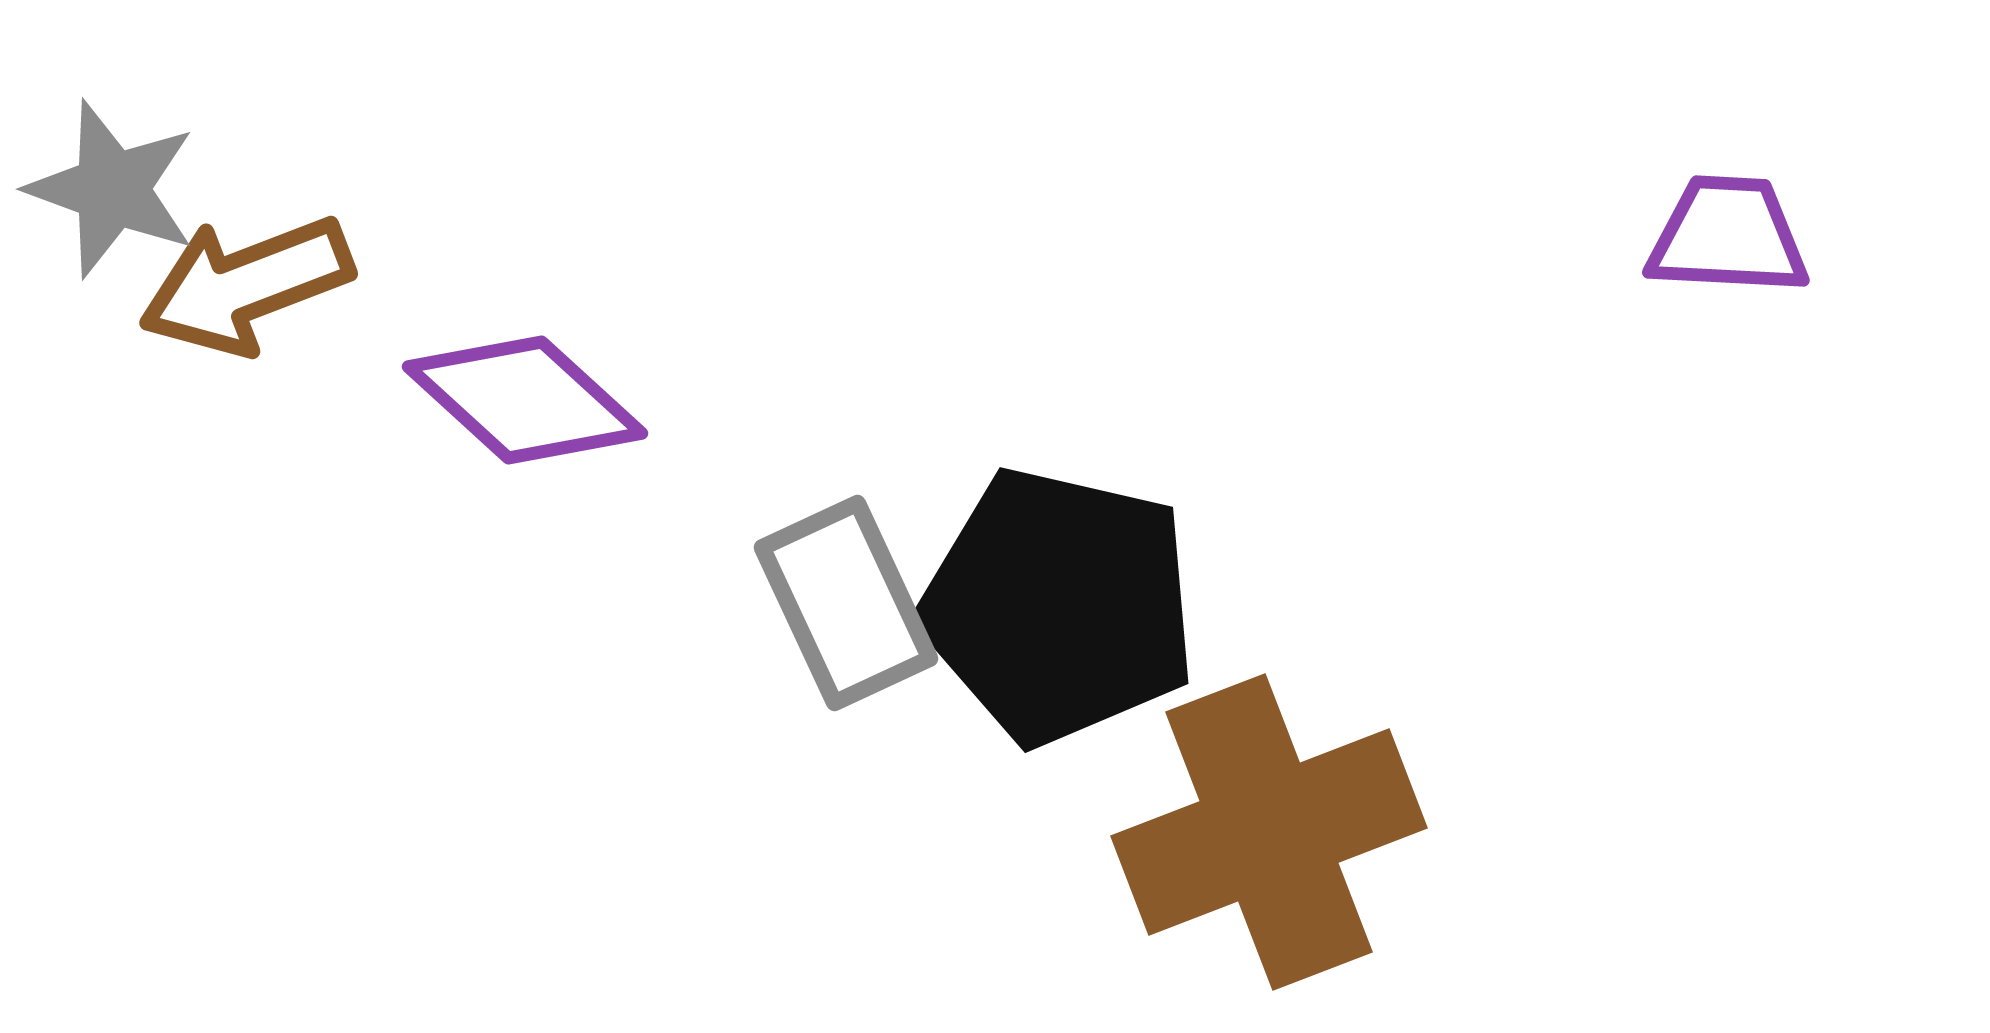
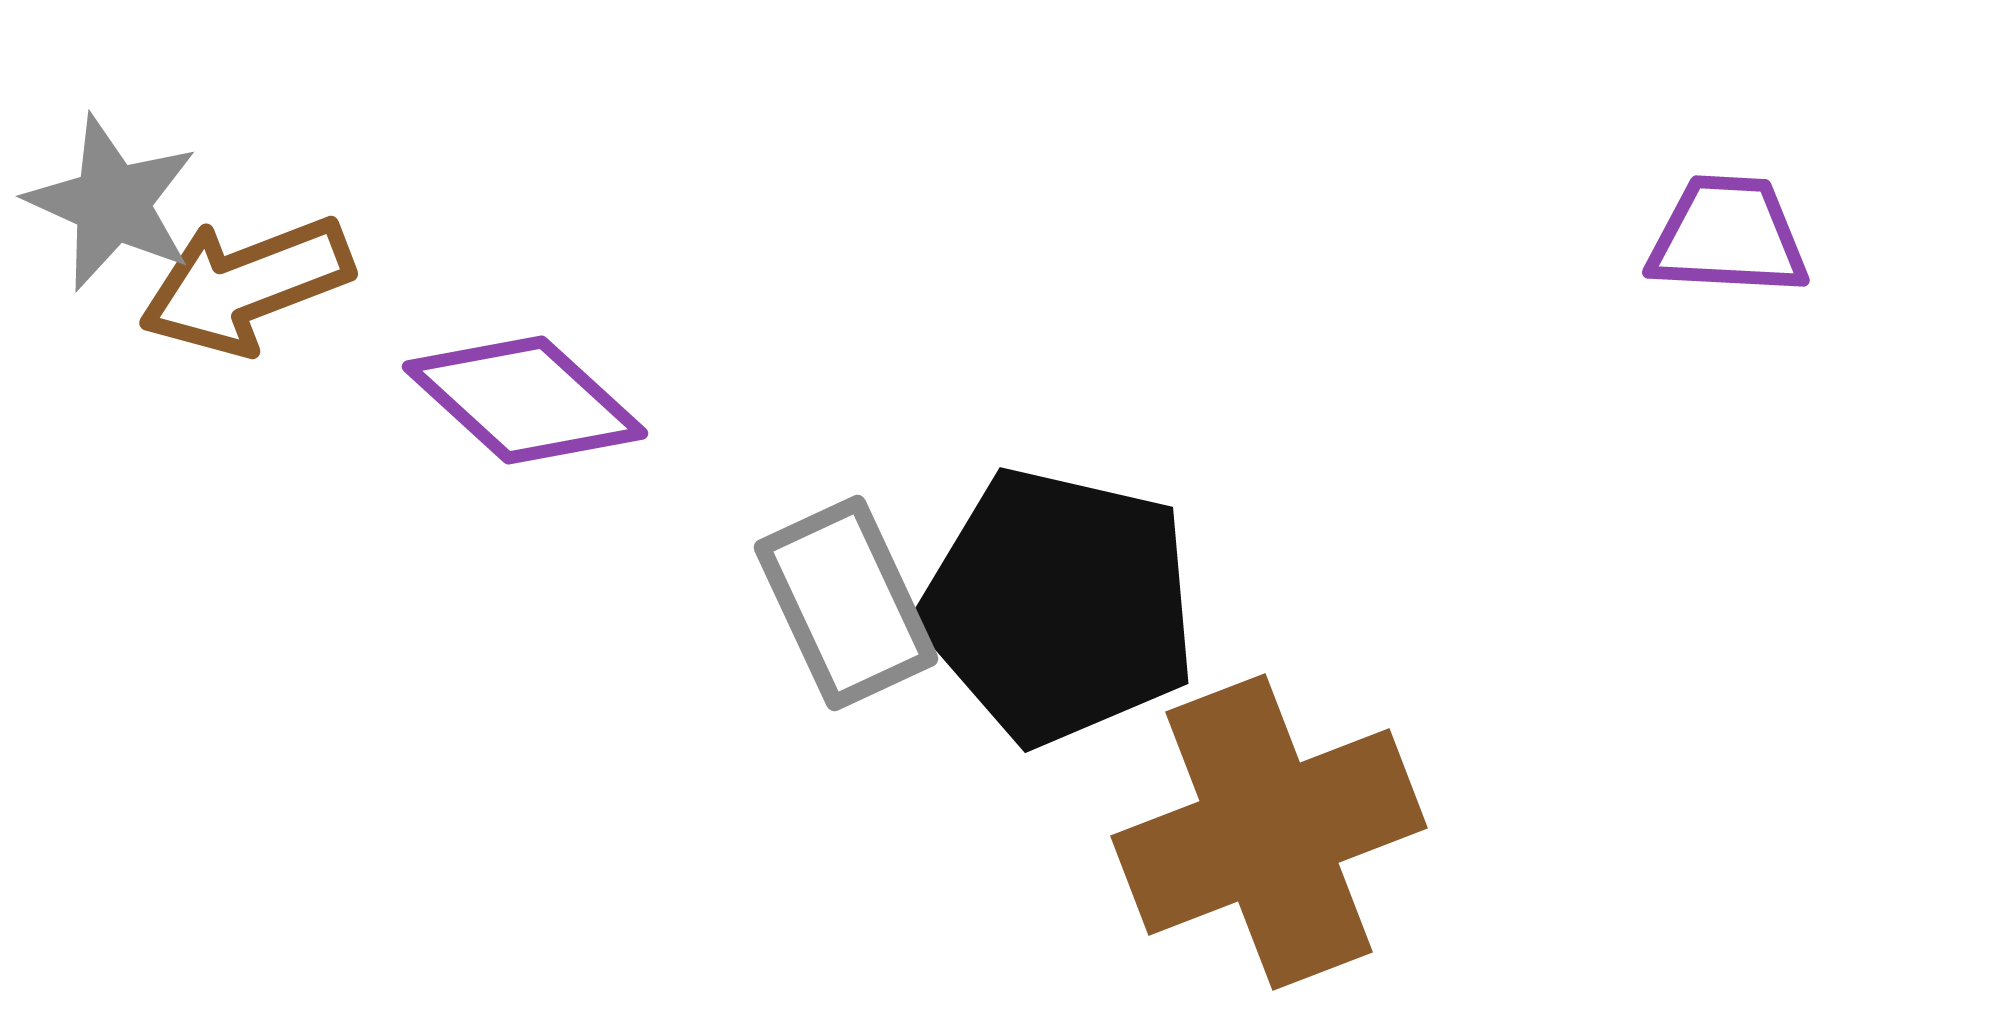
gray star: moved 14 px down; rotated 4 degrees clockwise
